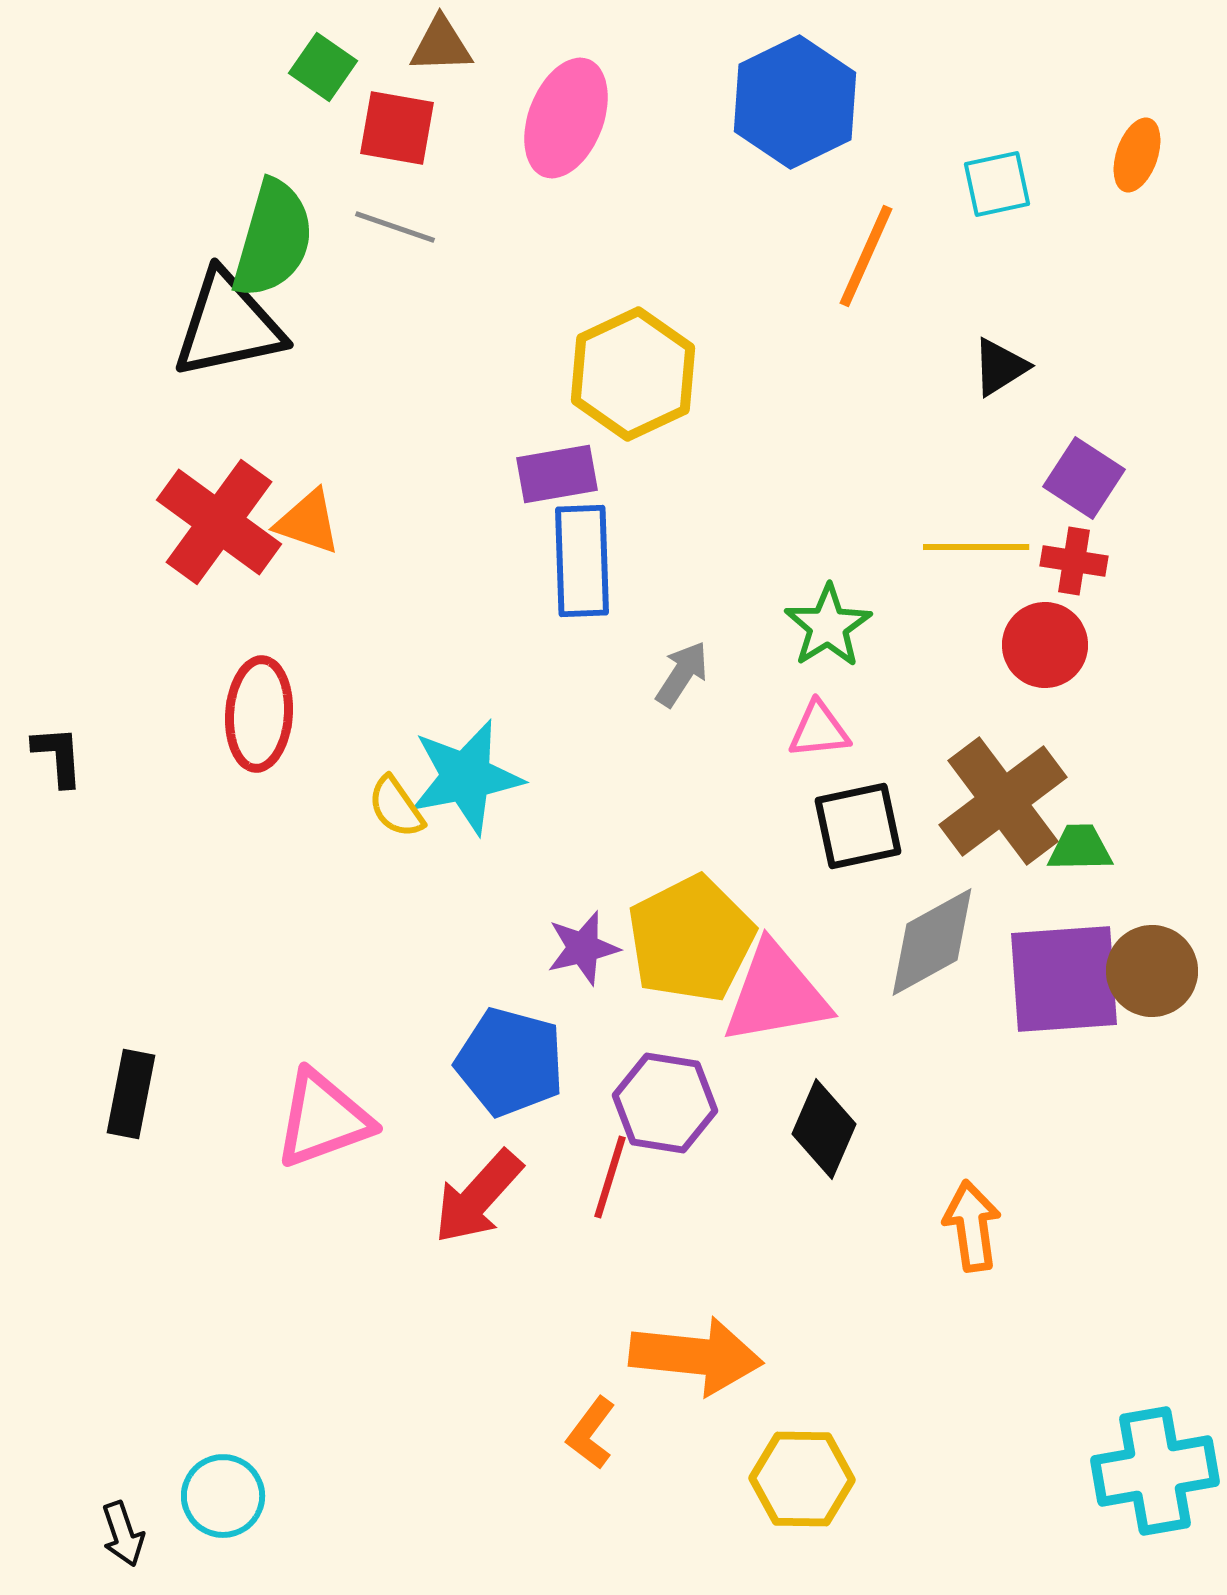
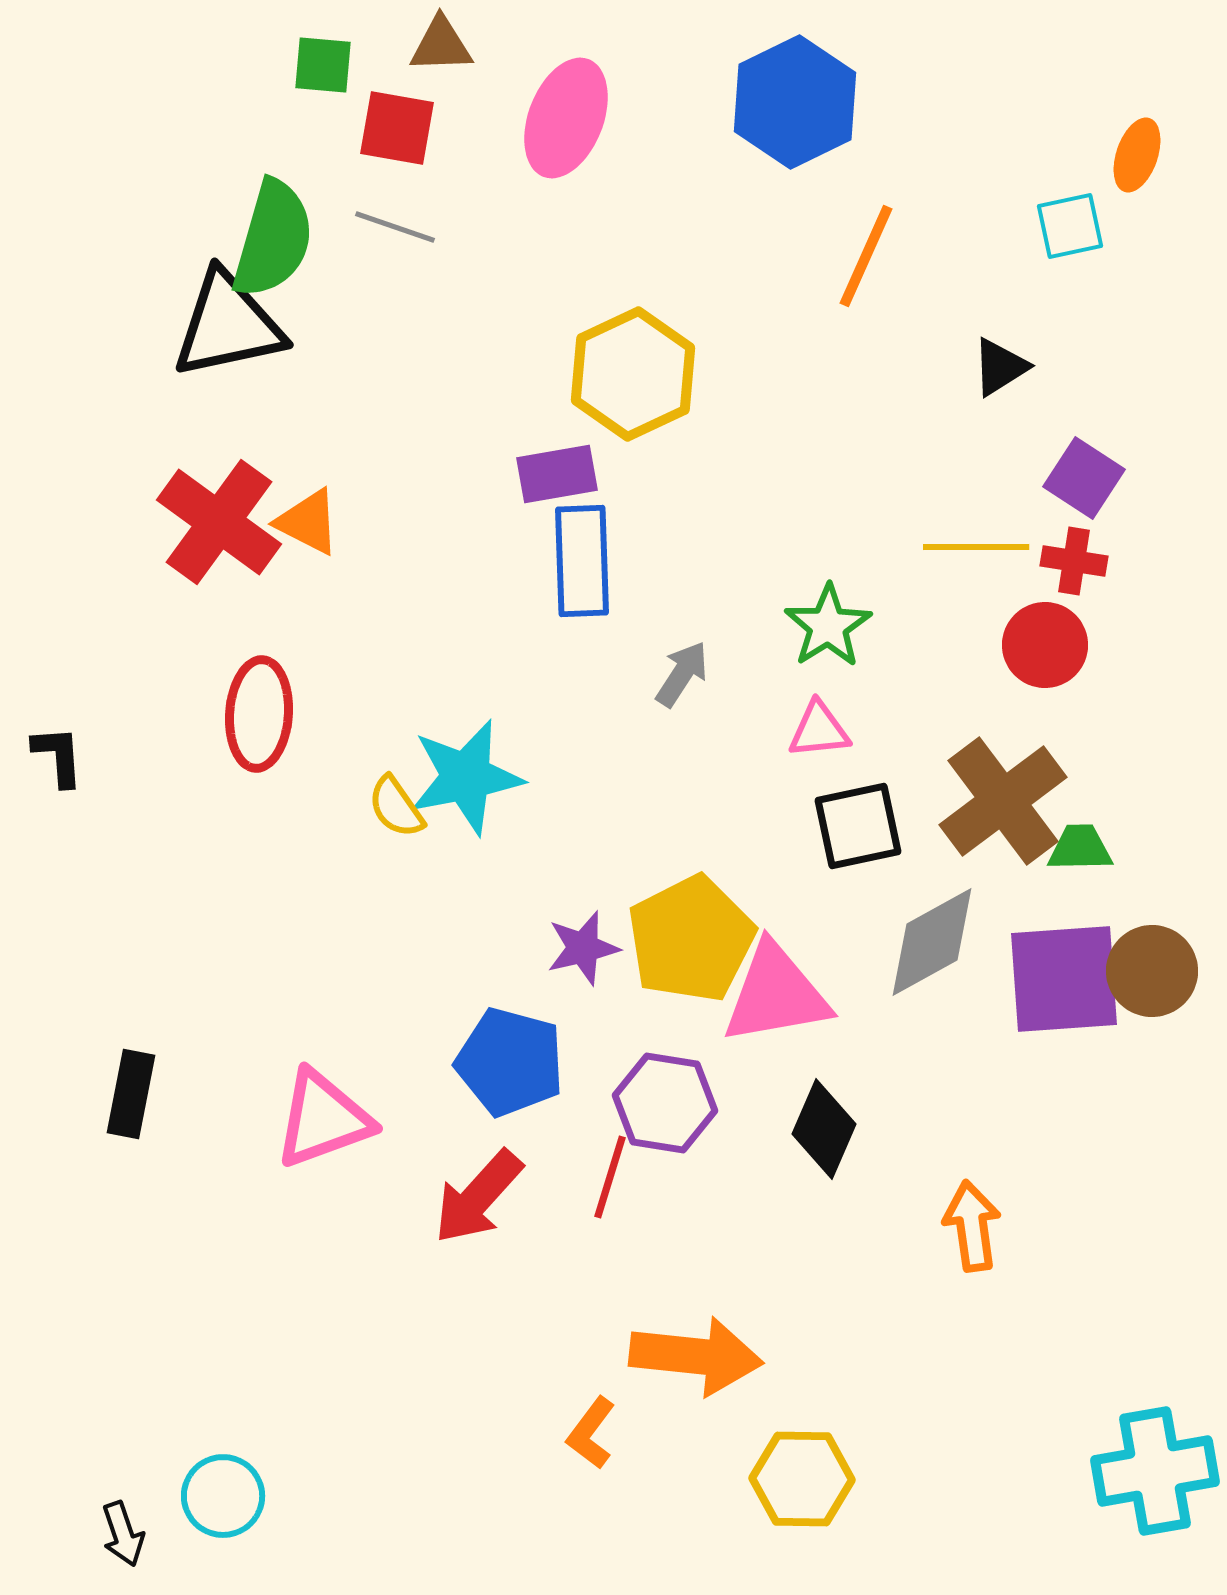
green square at (323, 67): moved 2 px up; rotated 30 degrees counterclockwise
cyan square at (997, 184): moved 73 px right, 42 px down
orange triangle at (308, 522): rotated 8 degrees clockwise
